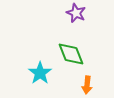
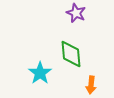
green diamond: rotated 16 degrees clockwise
orange arrow: moved 4 px right
